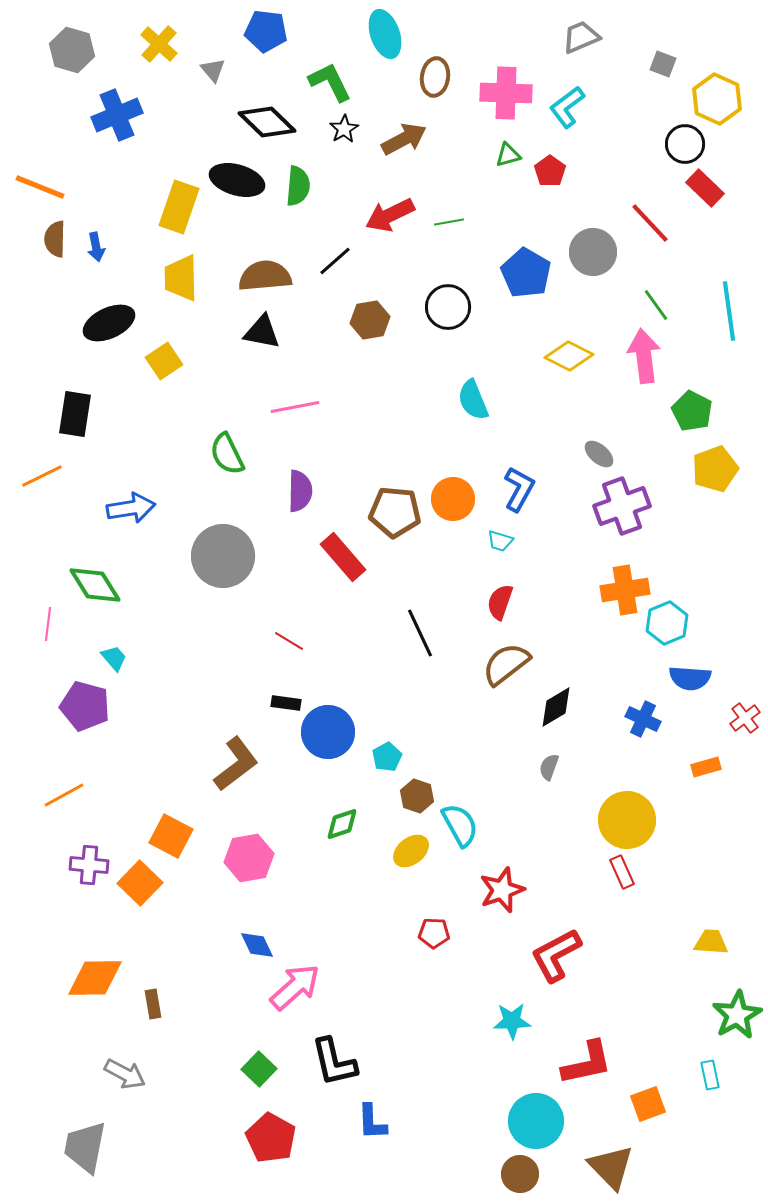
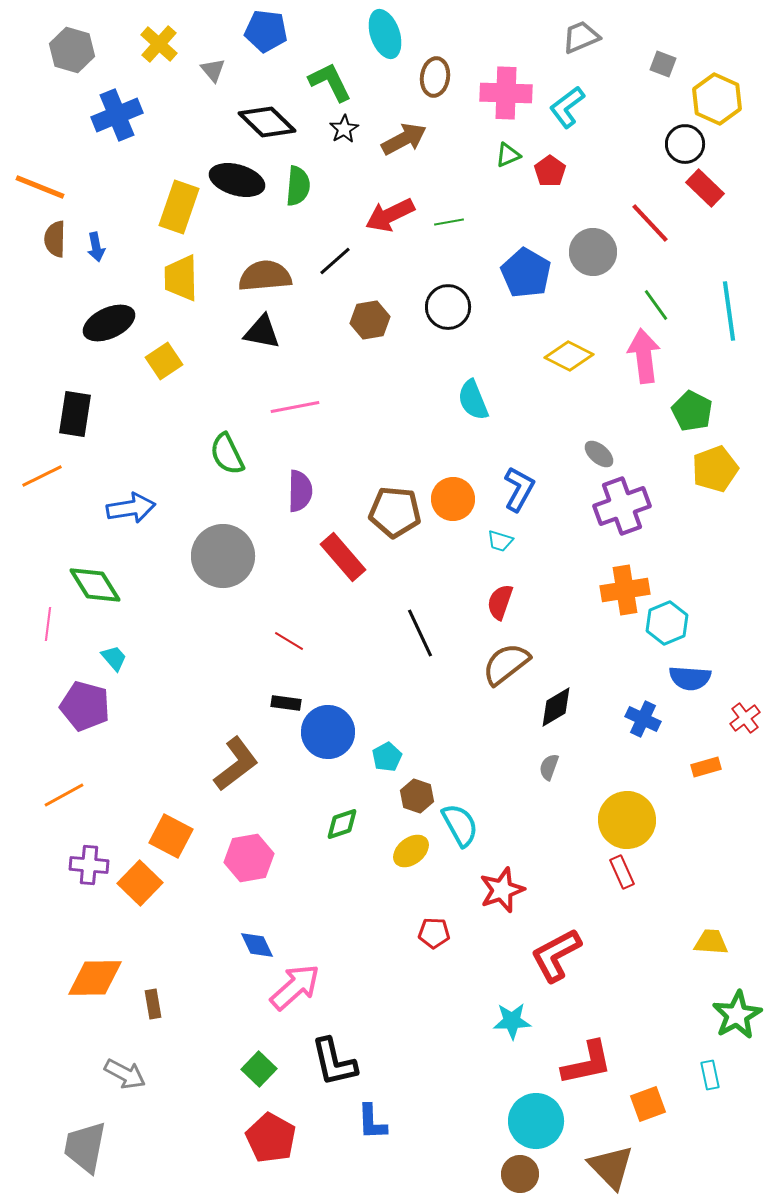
green triangle at (508, 155): rotated 8 degrees counterclockwise
